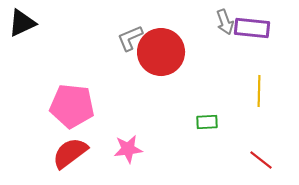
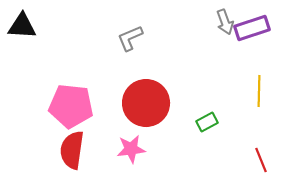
black triangle: moved 3 px down; rotated 28 degrees clockwise
purple rectangle: rotated 24 degrees counterclockwise
red circle: moved 15 px left, 51 px down
pink pentagon: moved 1 px left
green rectangle: rotated 25 degrees counterclockwise
pink star: moved 3 px right
red semicircle: moved 2 px right, 3 px up; rotated 45 degrees counterclockwise
red line: rotated 30 degrees clockwise
